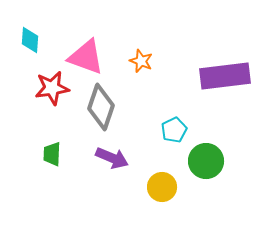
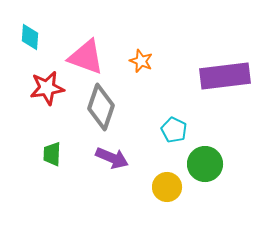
cyan diamond: moved 3 px up
red star: moved 5 px left
cyan pentagon: rotated 20 degrees counterclockwise
green circle: moved 1 px left, 3 px down
yellow circle: moved 5 px right
